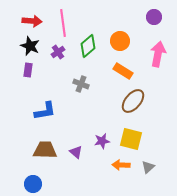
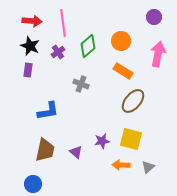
orange circle: moved 1 px right
blue L-shape: moved 3 px right
brown trapezoid: rotated 100 degrees clockwise
